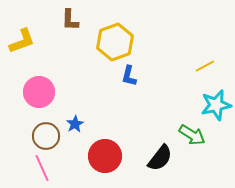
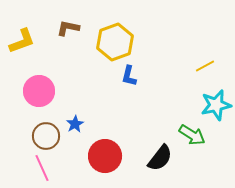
brown L-shape: moved 2 px left, 8 px down; rotated 100 degrees clockwise
pink circle: moved 1 px up
